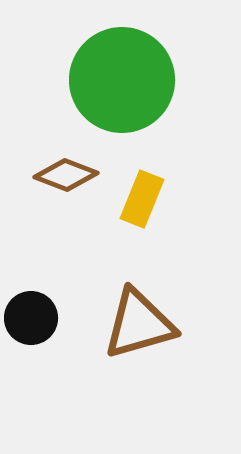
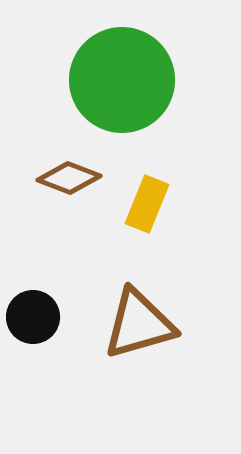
brown diamond: moved 3 px right, 3 px down
yellow rectangle: moved 5 px right, 5 px down
black circle: moved 2 px right, 1 px up
